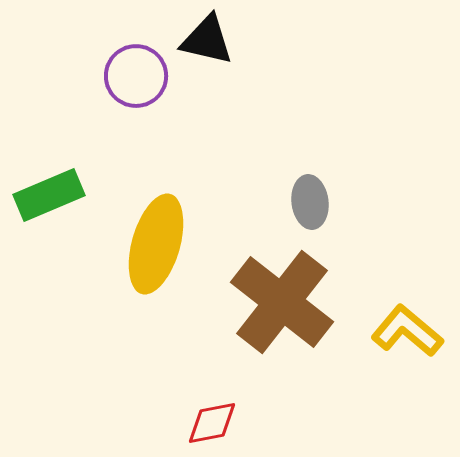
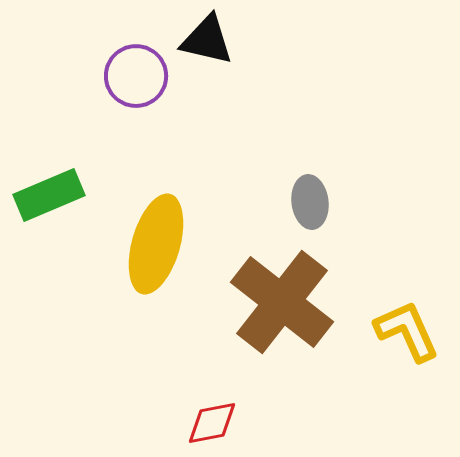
yellow L-shape: rotated 26 degrees clockwise
